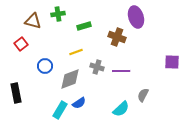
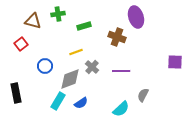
purple square: moved 3 px right
gray cross: moved 5 px left; rotated 24 degrees clockwise
blue semicircle: moved 2 px right
cyan rectangle: moved 2 px left, 9 px up
